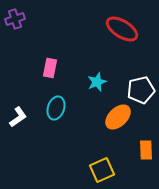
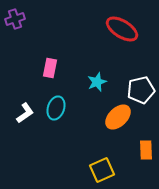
white L-shape: moved 7 px right, 4 px up
